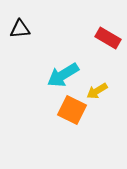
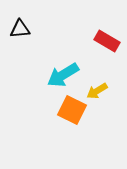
red rectangle: moved 1 px left, 3 px down
